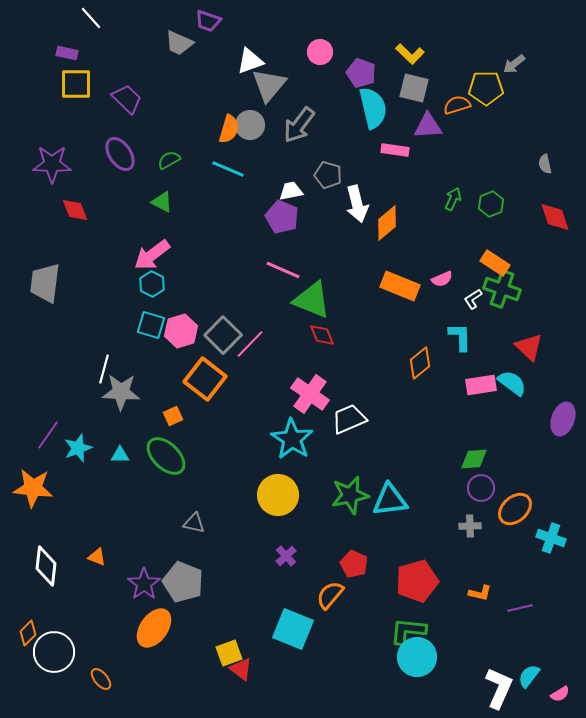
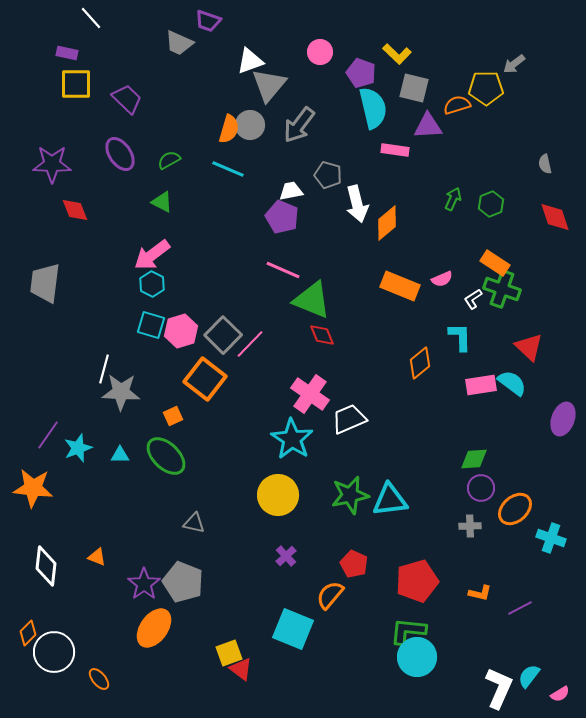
yellow L-shape at (410, 54): moved 13 px left
purple line at (520, 608): rotated 15 degrees counterclockwise
orange ellipse at (101, 679): moved 2 px left
